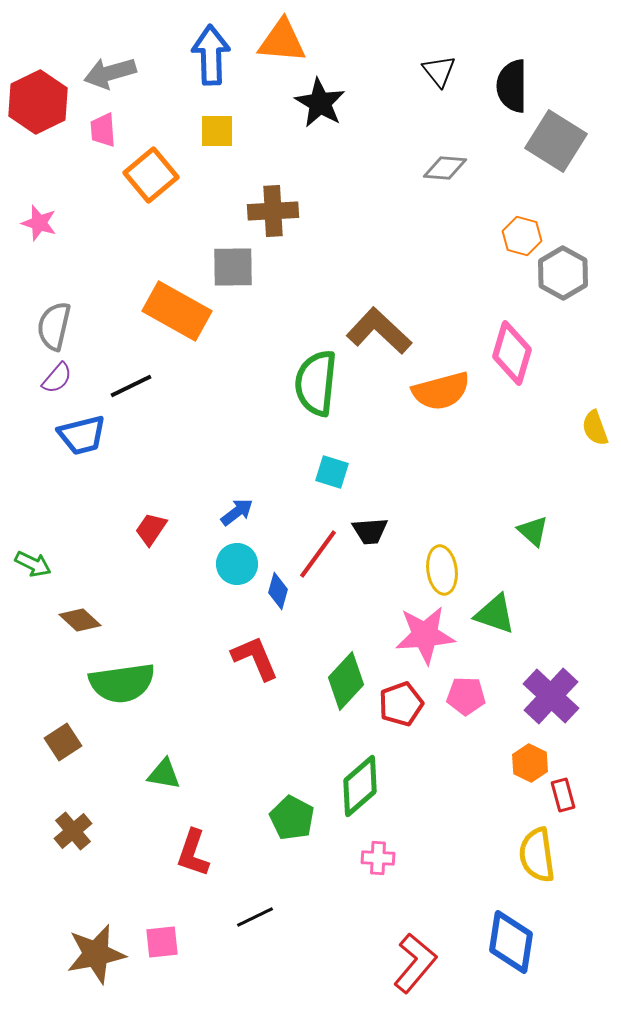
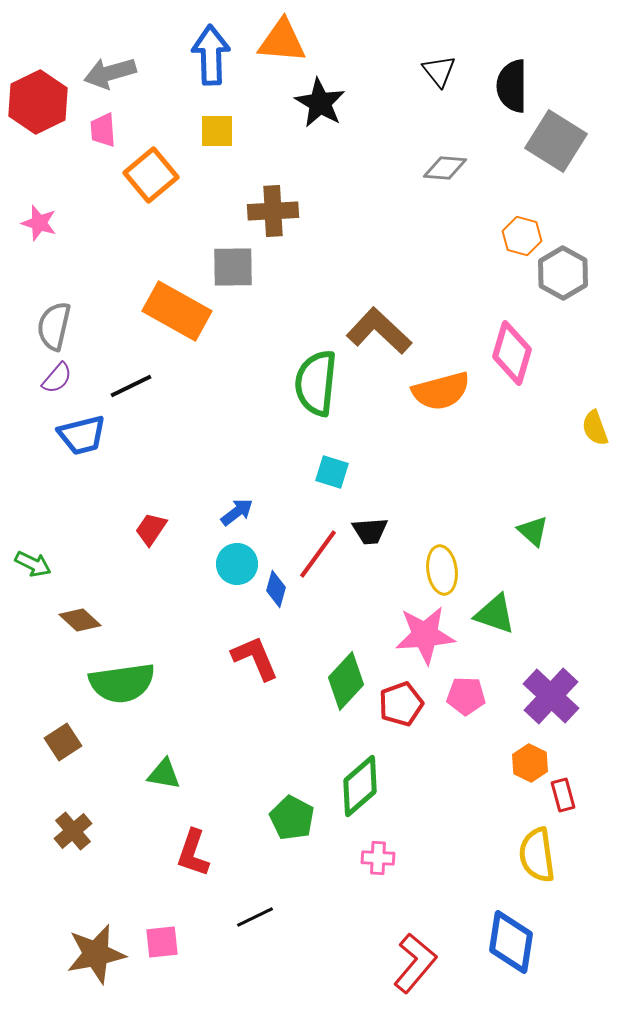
blue diamond at (278, 591): moved 2 px left, 2 px up
